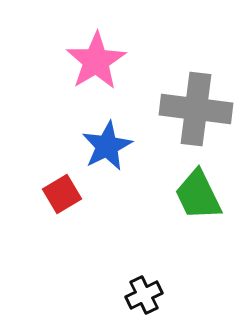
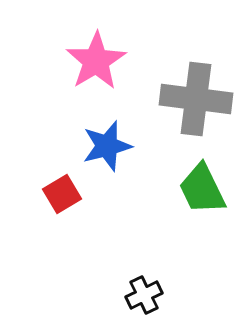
gray cross: moved 10 px up
blue star: rotated 12 degrees clockwise
green trapezoid: moved 4 px right, 6 px up
